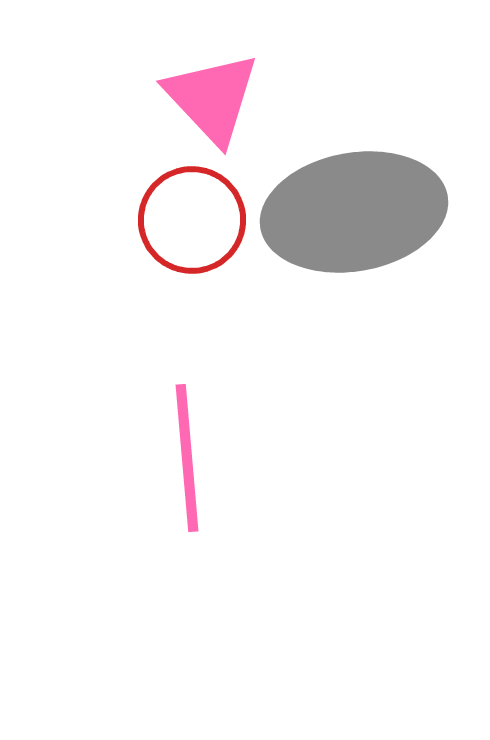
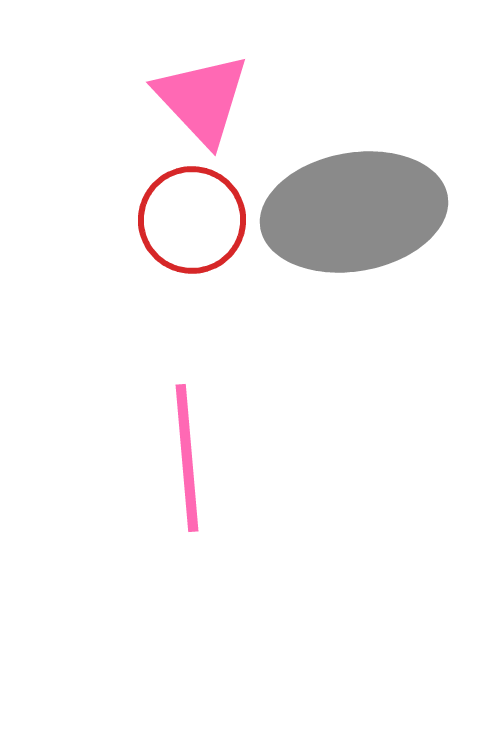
pink triangle: moved 10 px left, 1 px down
